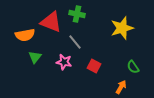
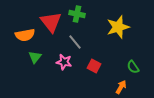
red triangle: rotated 30 degrees clockwise
yellow star: moved 4 px left, 1 px up
